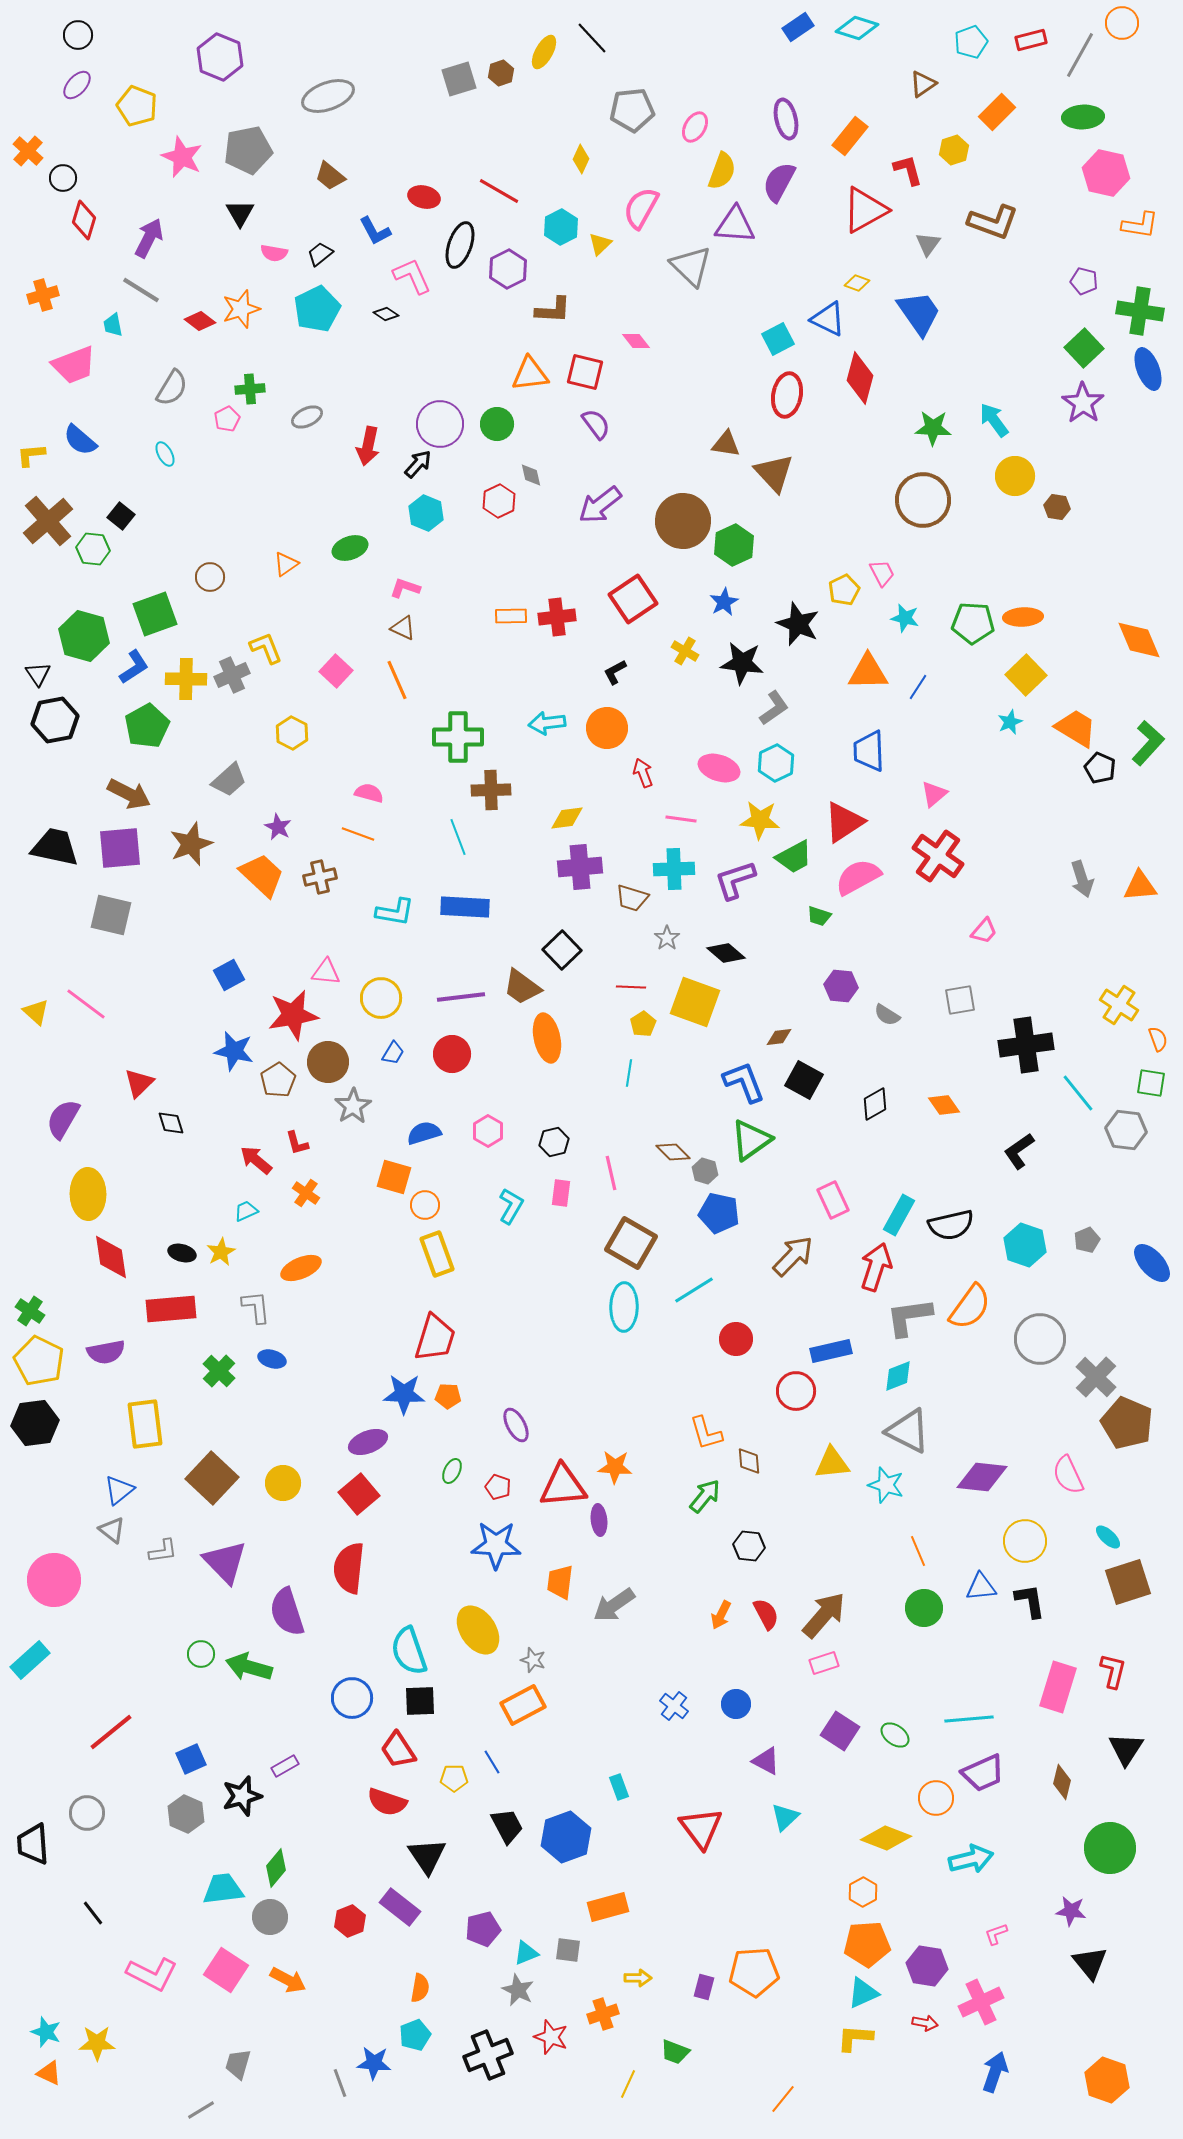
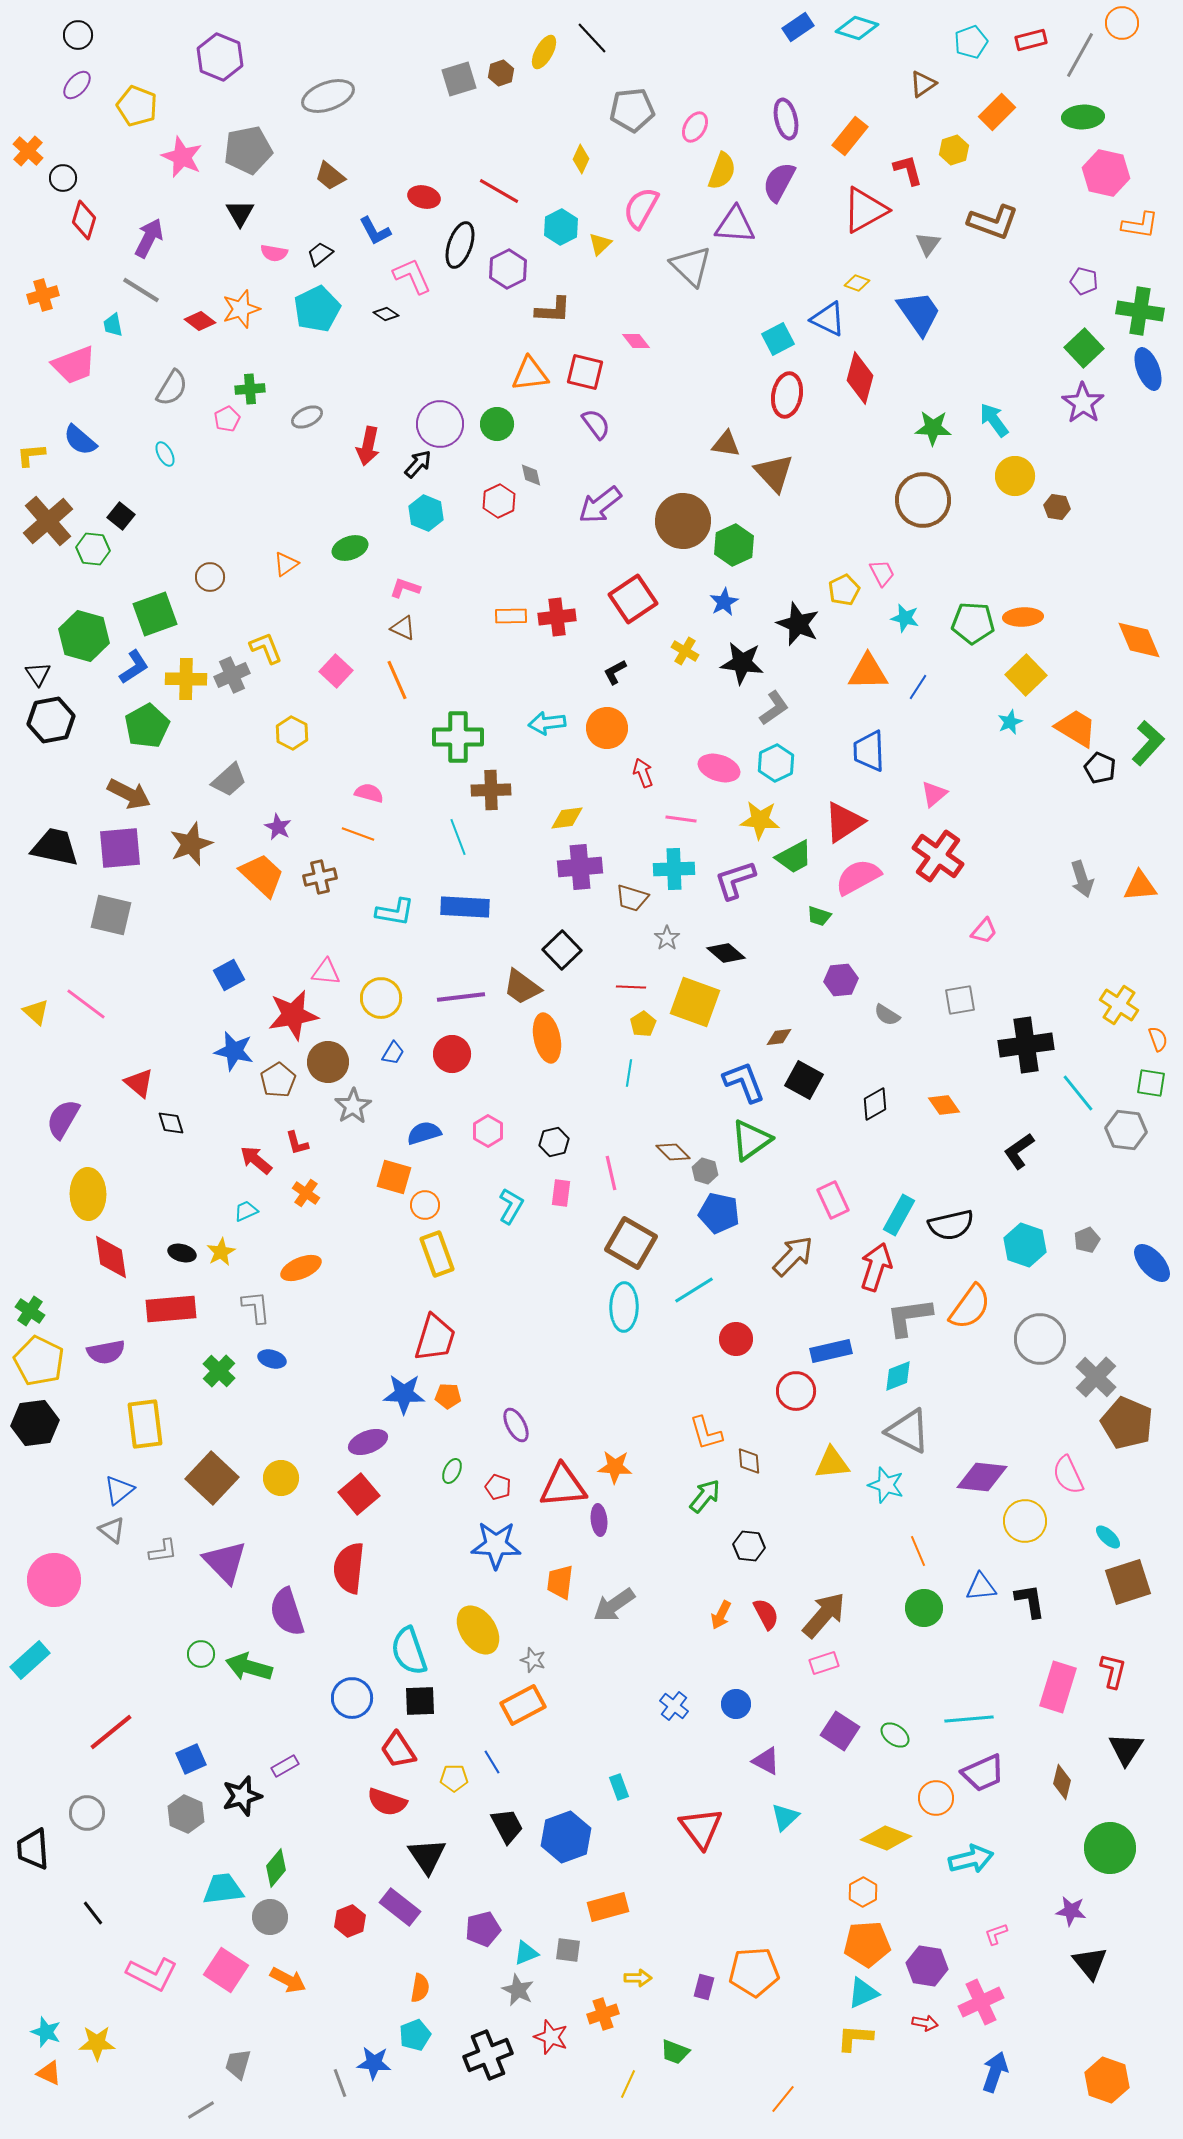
black hexagon at (55, 720): moved 4 px left
purple hexagon at (841, 986): moved 6 px up; rotated 12 degrees counterclockwise
red triangle at (139, 1083): rotated 36 degrees counterclockwise
yellow circle at (283, 1483): moved 2 px left, 5 px up
yellow circle at (1025, 1541): moved 20 px up
black trapezoid at (33, 1844): moved 5 px down
